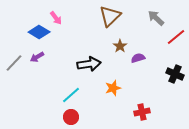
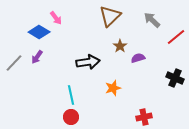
gray arrow: moved 4 px left, 2 px down
purple arrow: rotated 24 degrees counterclockwise
black arrow: moved 1 px left, 2 px up
black cross: moved 4 px down
cyan line: rotated 60 degrees counterclockwise
red cross: moved 2 px right, 5 px down
